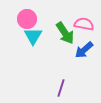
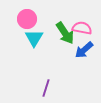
pink semicircle: moved 2 px left, 4 px down
cyan triangle: moved 1 px right, 2 px down
purple line: moved 15 px left
